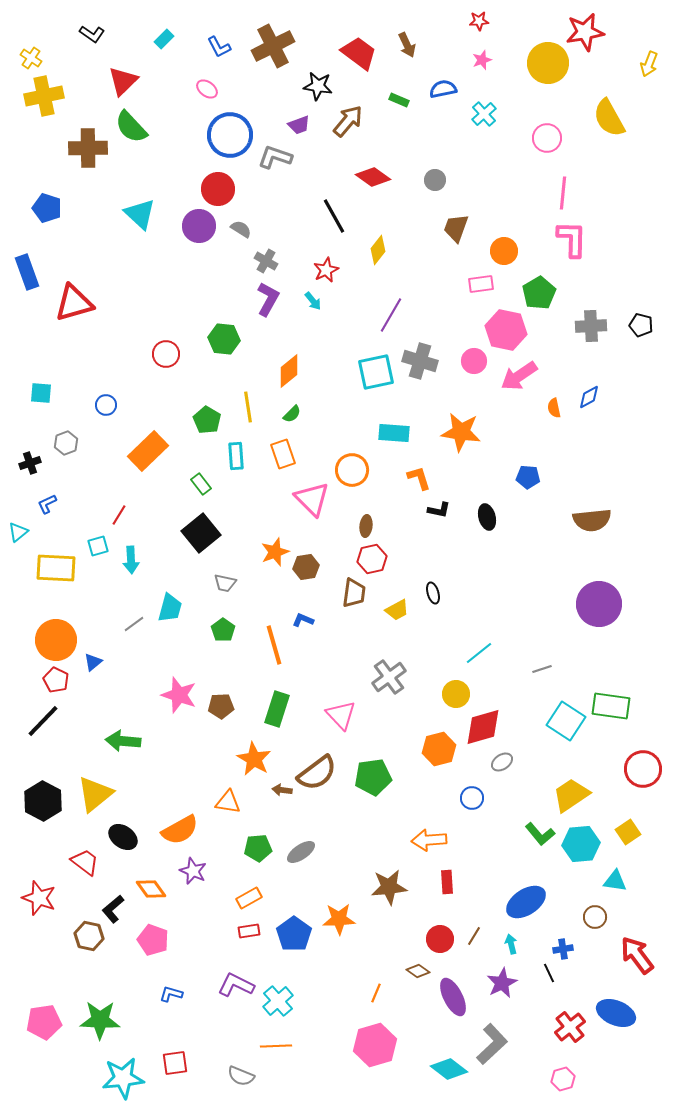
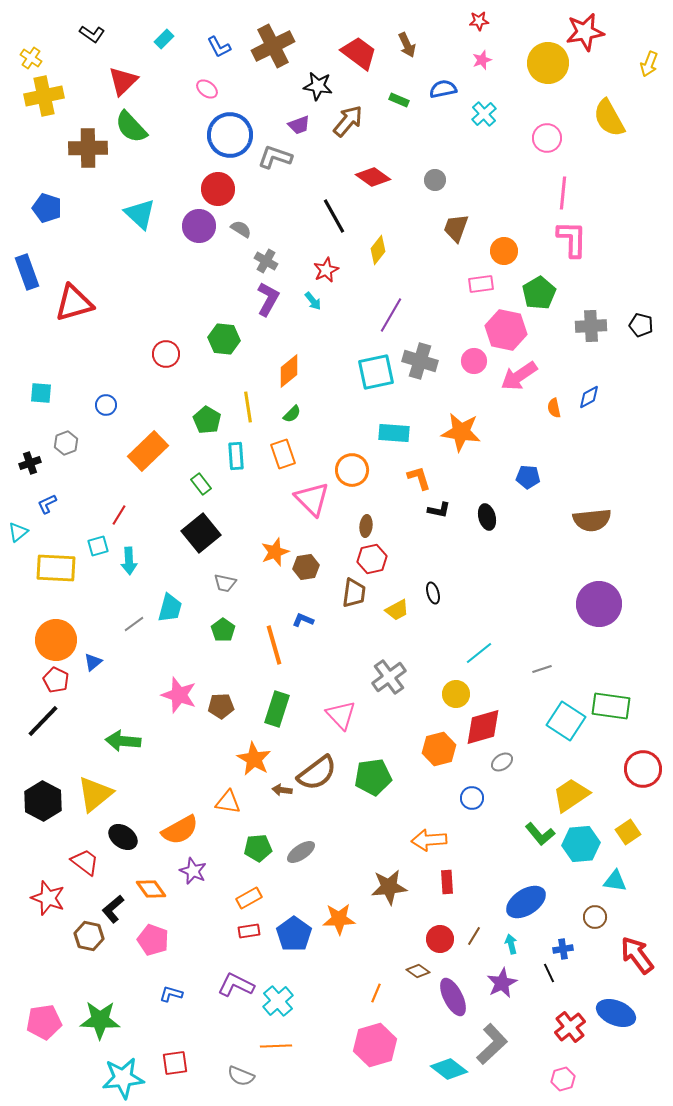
cyan arrow at (131, 560): moved 2 px left, 1 px down
red star at (39, 898): moved 9 px right
